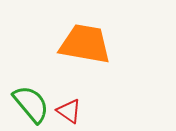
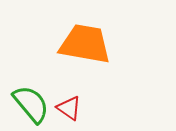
red triangle: moved 3 px up
